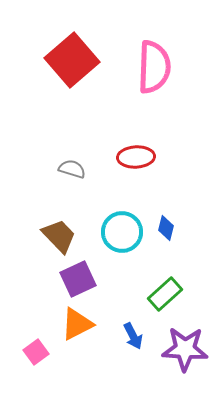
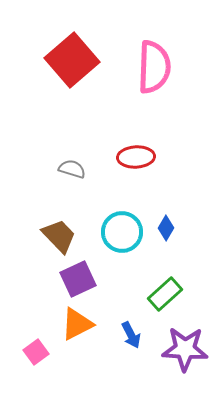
blue diamond: rotated 15 degrees clockwise
blue arrow: moved 2 px left, 1 px up
